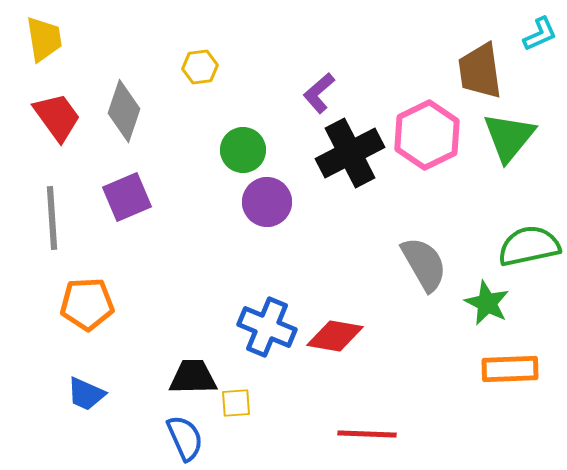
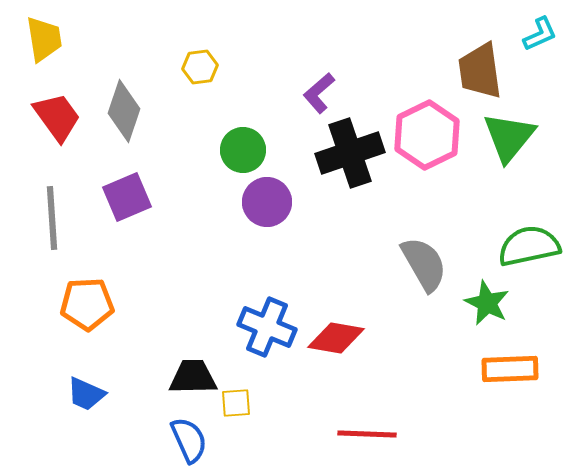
black cross: rotated 8 degrees clockwise
red diamond: moved 1 px right, 2 px down
blue semicircle: moved 4 px right, 2 px down
